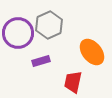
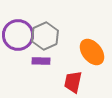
gray hexagon: moved 4 px left, 11 px down
purple circle: moved 2 px down
purple rectangle: rotated 18 degrees clockwise
